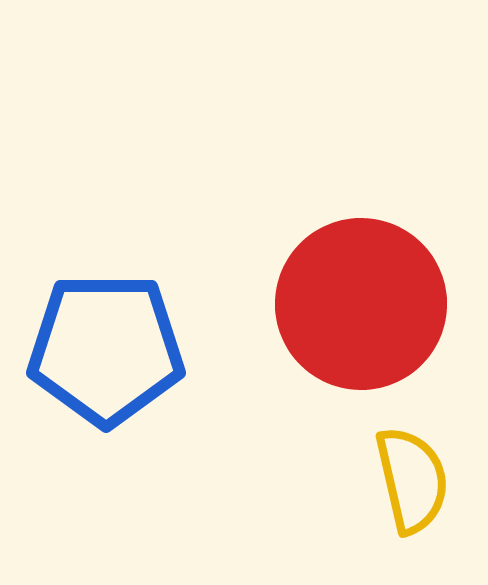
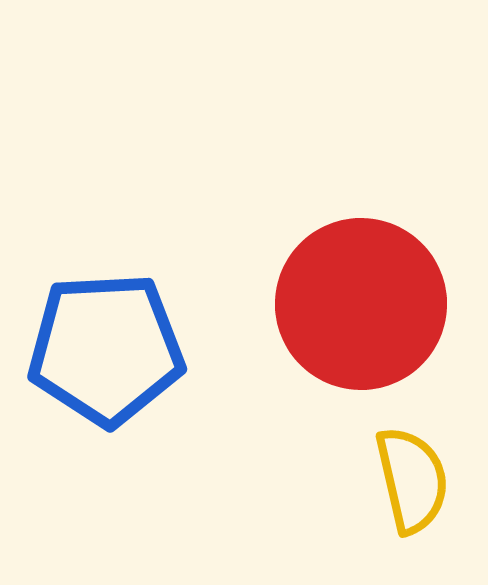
blue pentagon: rotated 3 degrees counterclockwise
